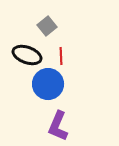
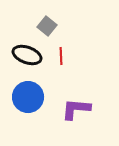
gray square: rotated 12 degrees counterclockwise
blue circle: moved 20 px left, 13 px down
purple L-shape: moved 18 px right, 17 px up; rotated 72 degrees clockwise
